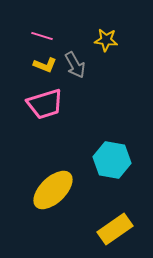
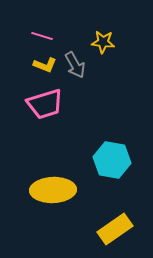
yellow star: moved 3 px left, 2 px down
yellow ellipse: rotated 42 degrees clockwise
